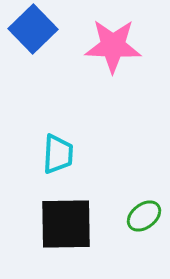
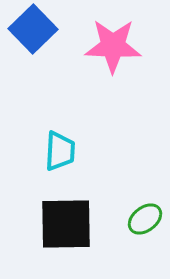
cyan trapezoid: moved 2 px right, 3 px up
green ellipse: moved 1 px right, 3 px down
